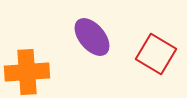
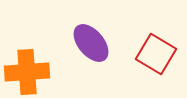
purple ellipse: moved 1 px left, 6 px down
